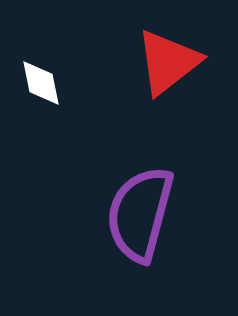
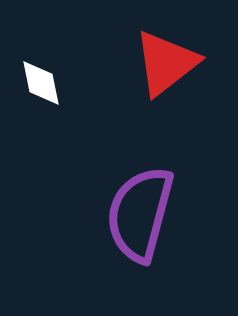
red triangle: moved 2 px left, 1 px down
